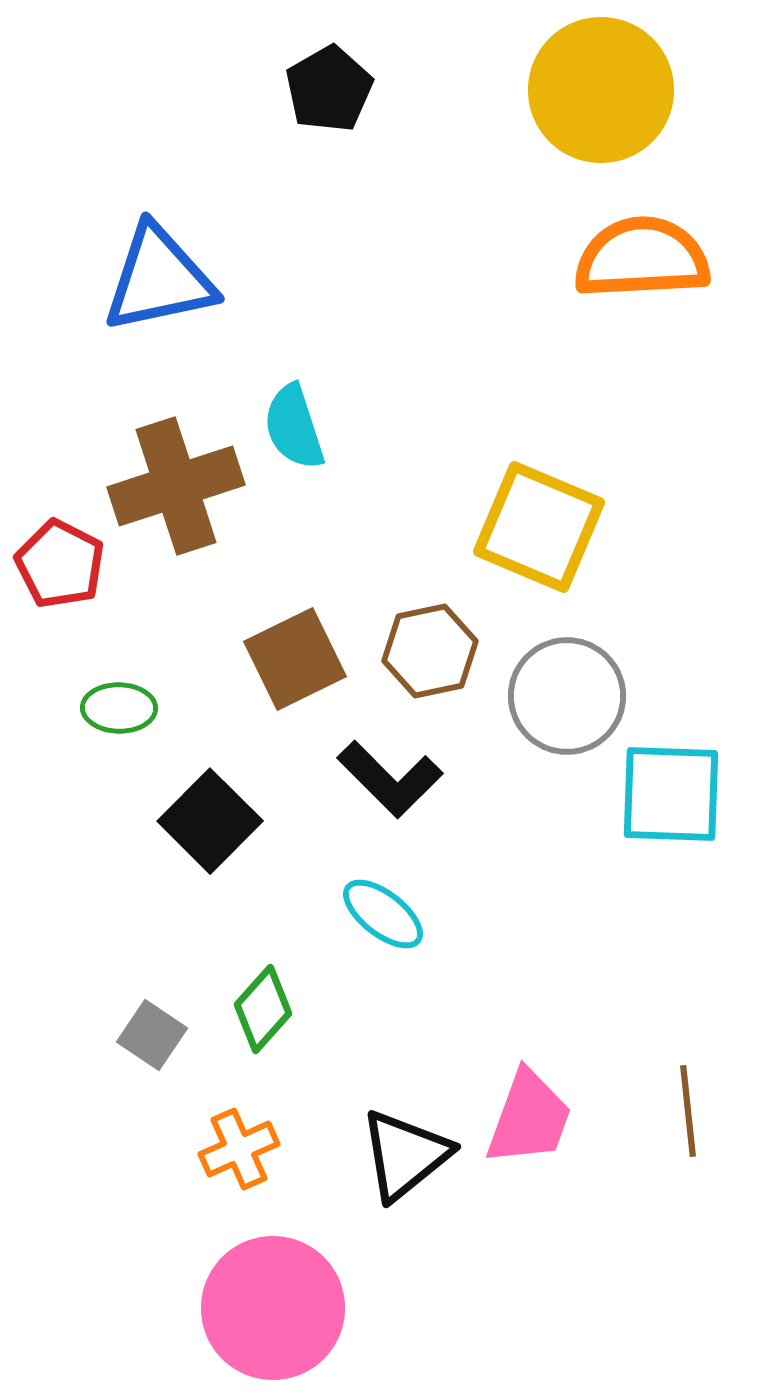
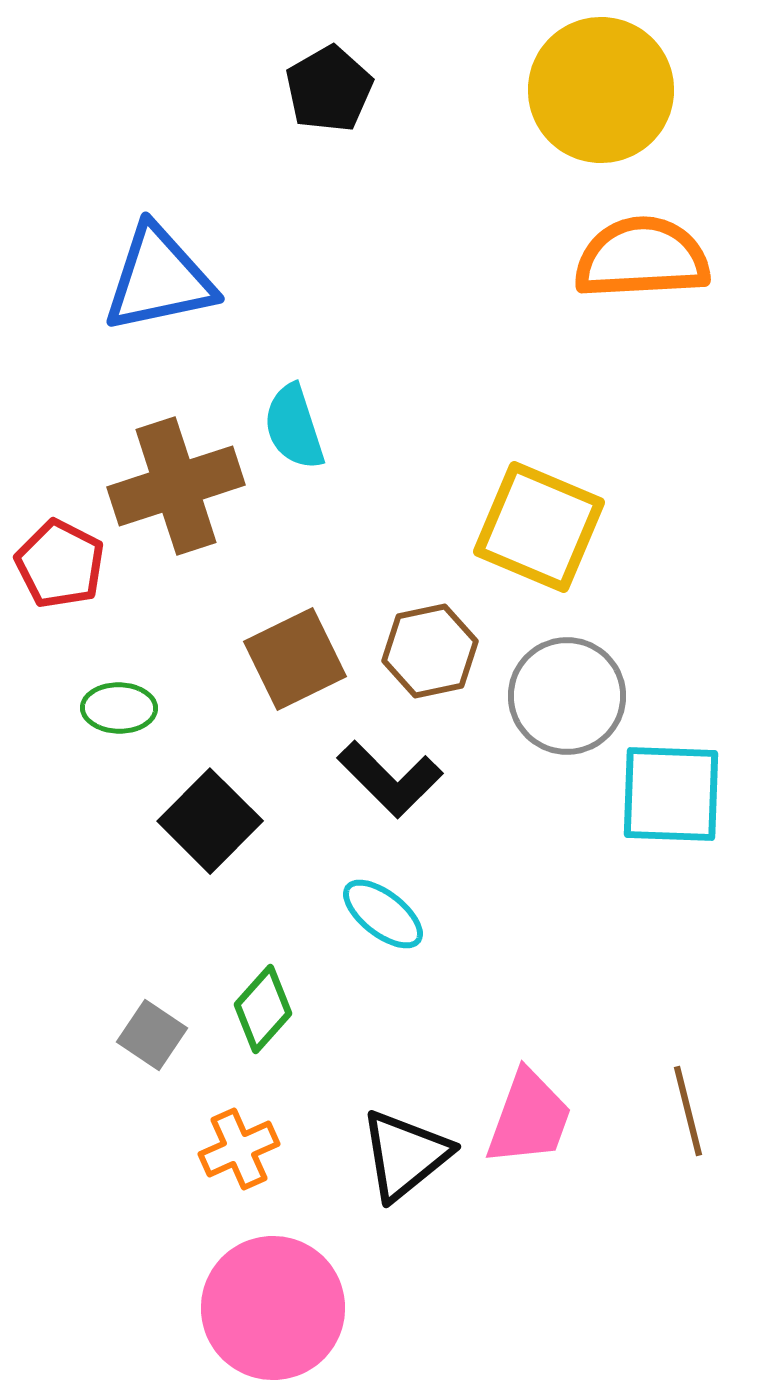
brown line: rotated 8 degrees counterclockwise
